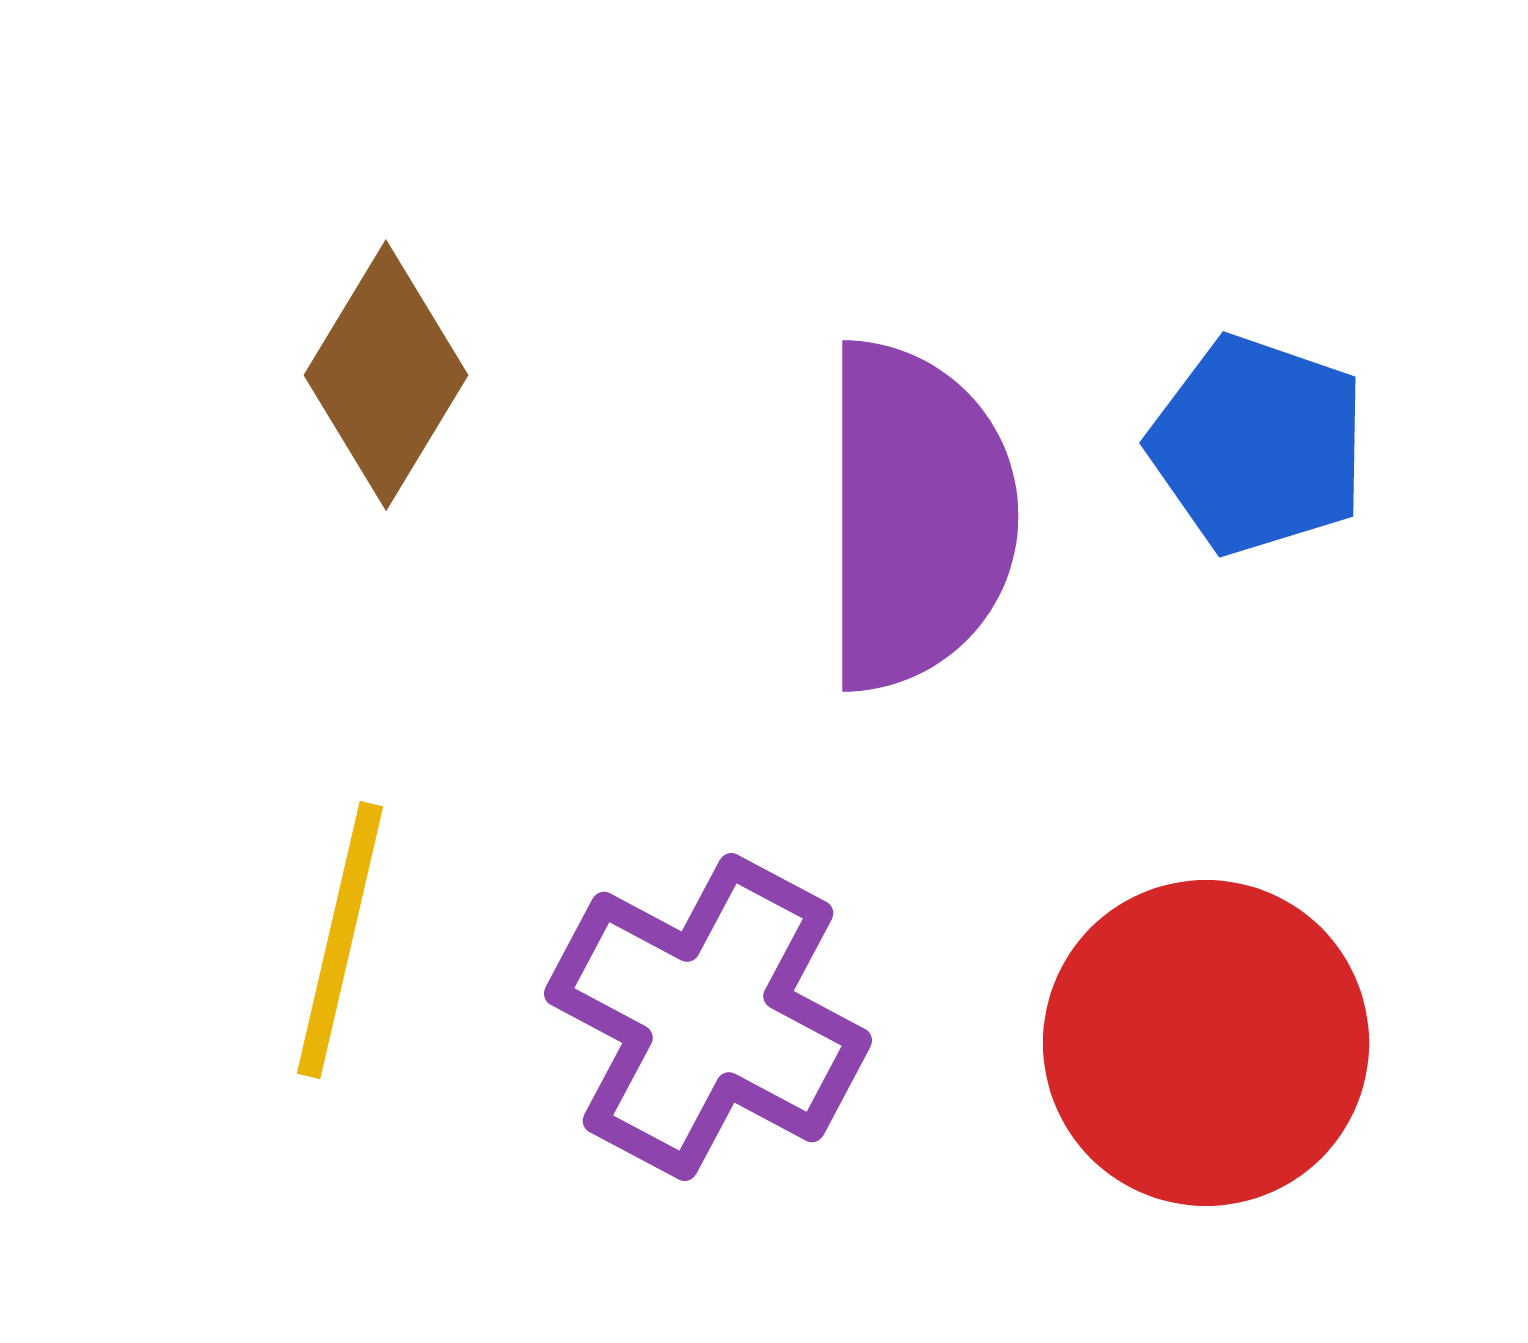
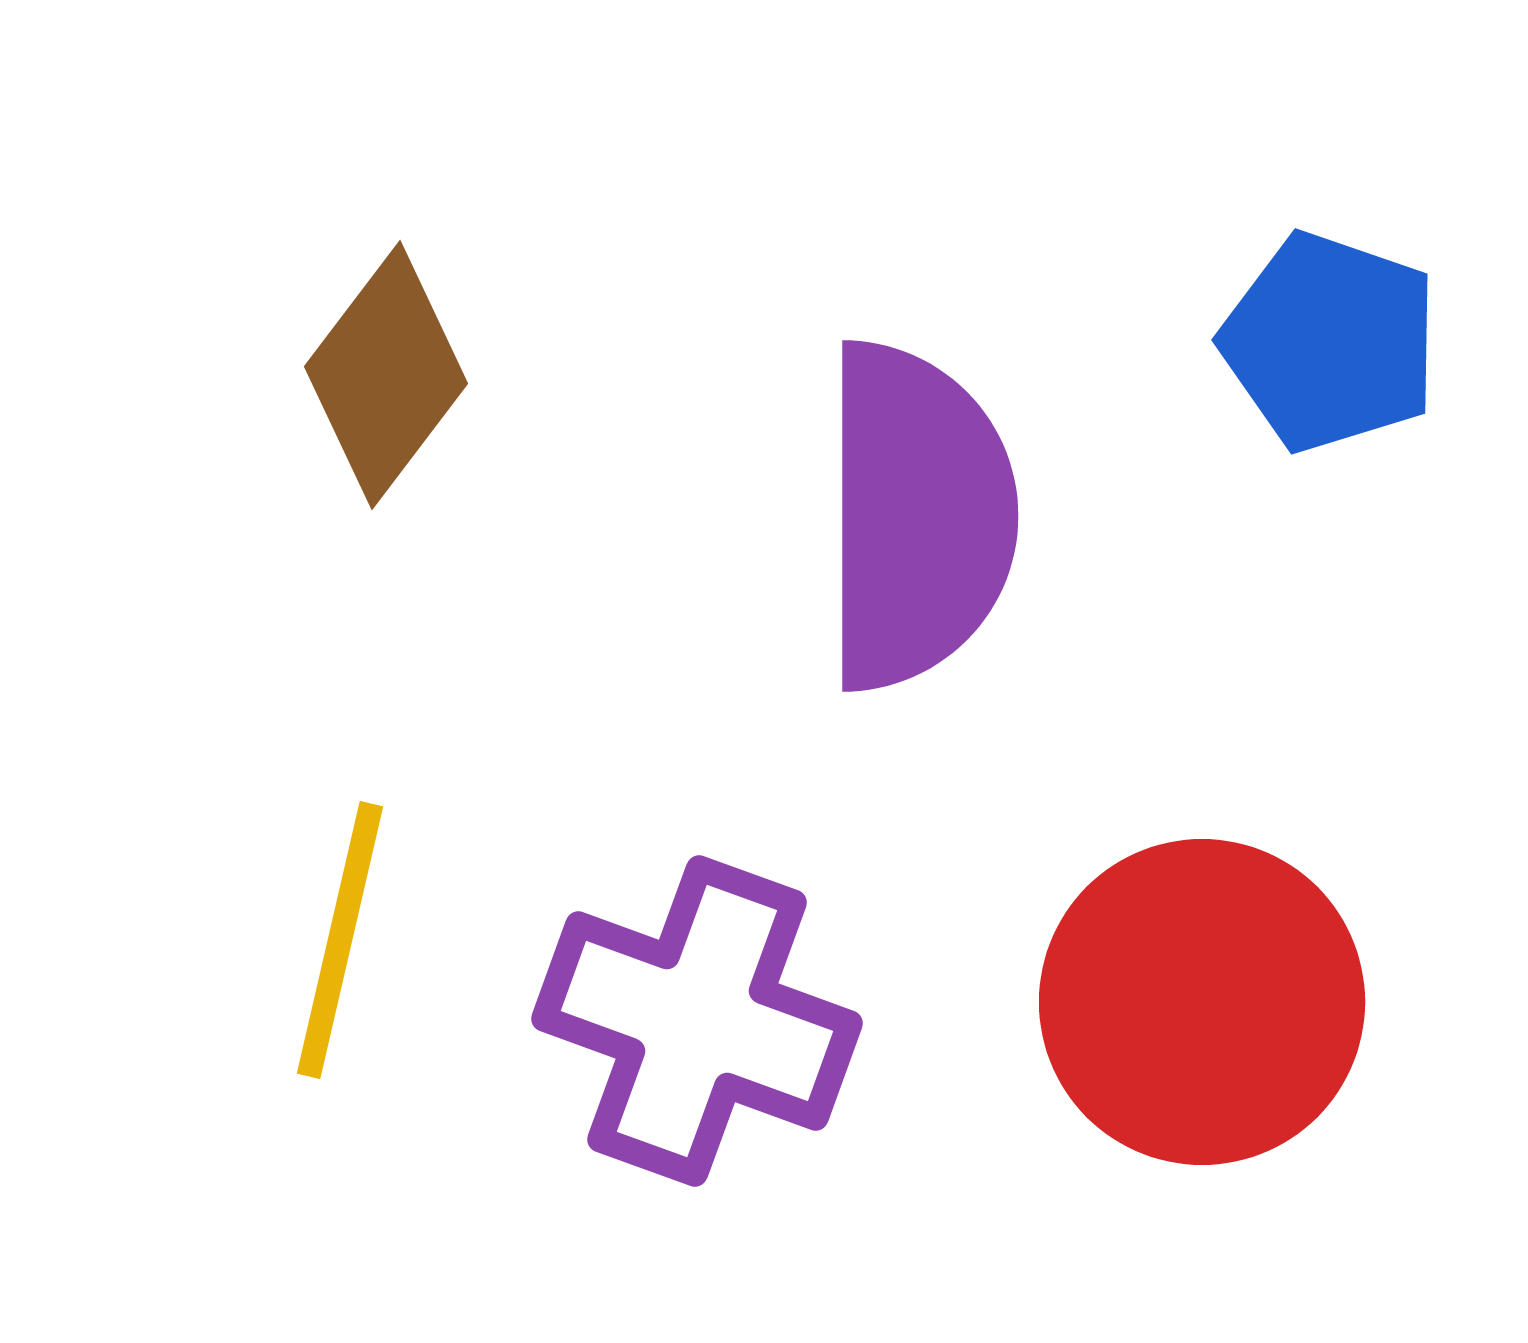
brown diamond: rotated 6 degrees clockwise
blue pentagon: moved 72 px right, 103 px up
purple cross: moved 11 px left, 4 px down; rotated 8 degrees counterclockwise
red circle: moved 4 px left, 41 px up
